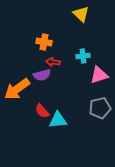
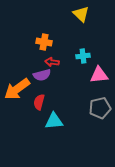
red arrow: moved 1 px left
pink triangle: rotated 12 degrees clockwise
red semicircle: moved 3 px left, 9 px up; rotated 56 degrees clockwise
cyan triangle: moved 4 px left, 1 px down
